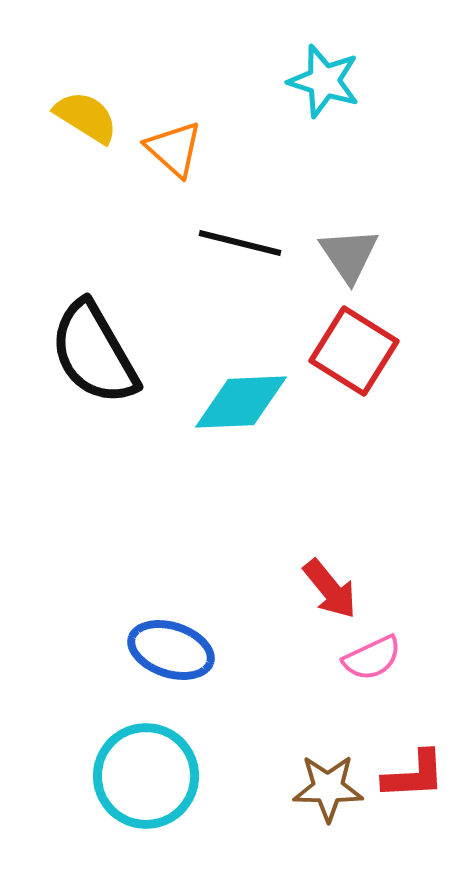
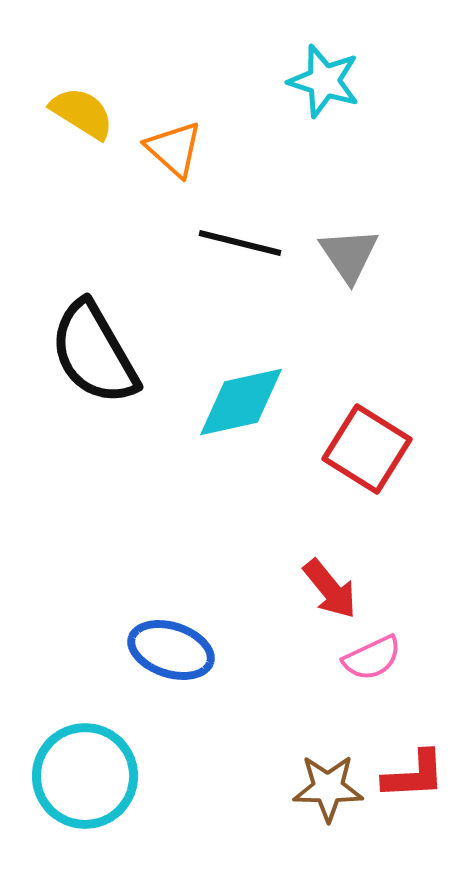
yellow semicircle: moved 4 px left, 4 px up
red square: moved 13 px right, 98 px down
cyan diamond: rotated 10 degrees counterclockwise
cyan circle: moved 61 px left
